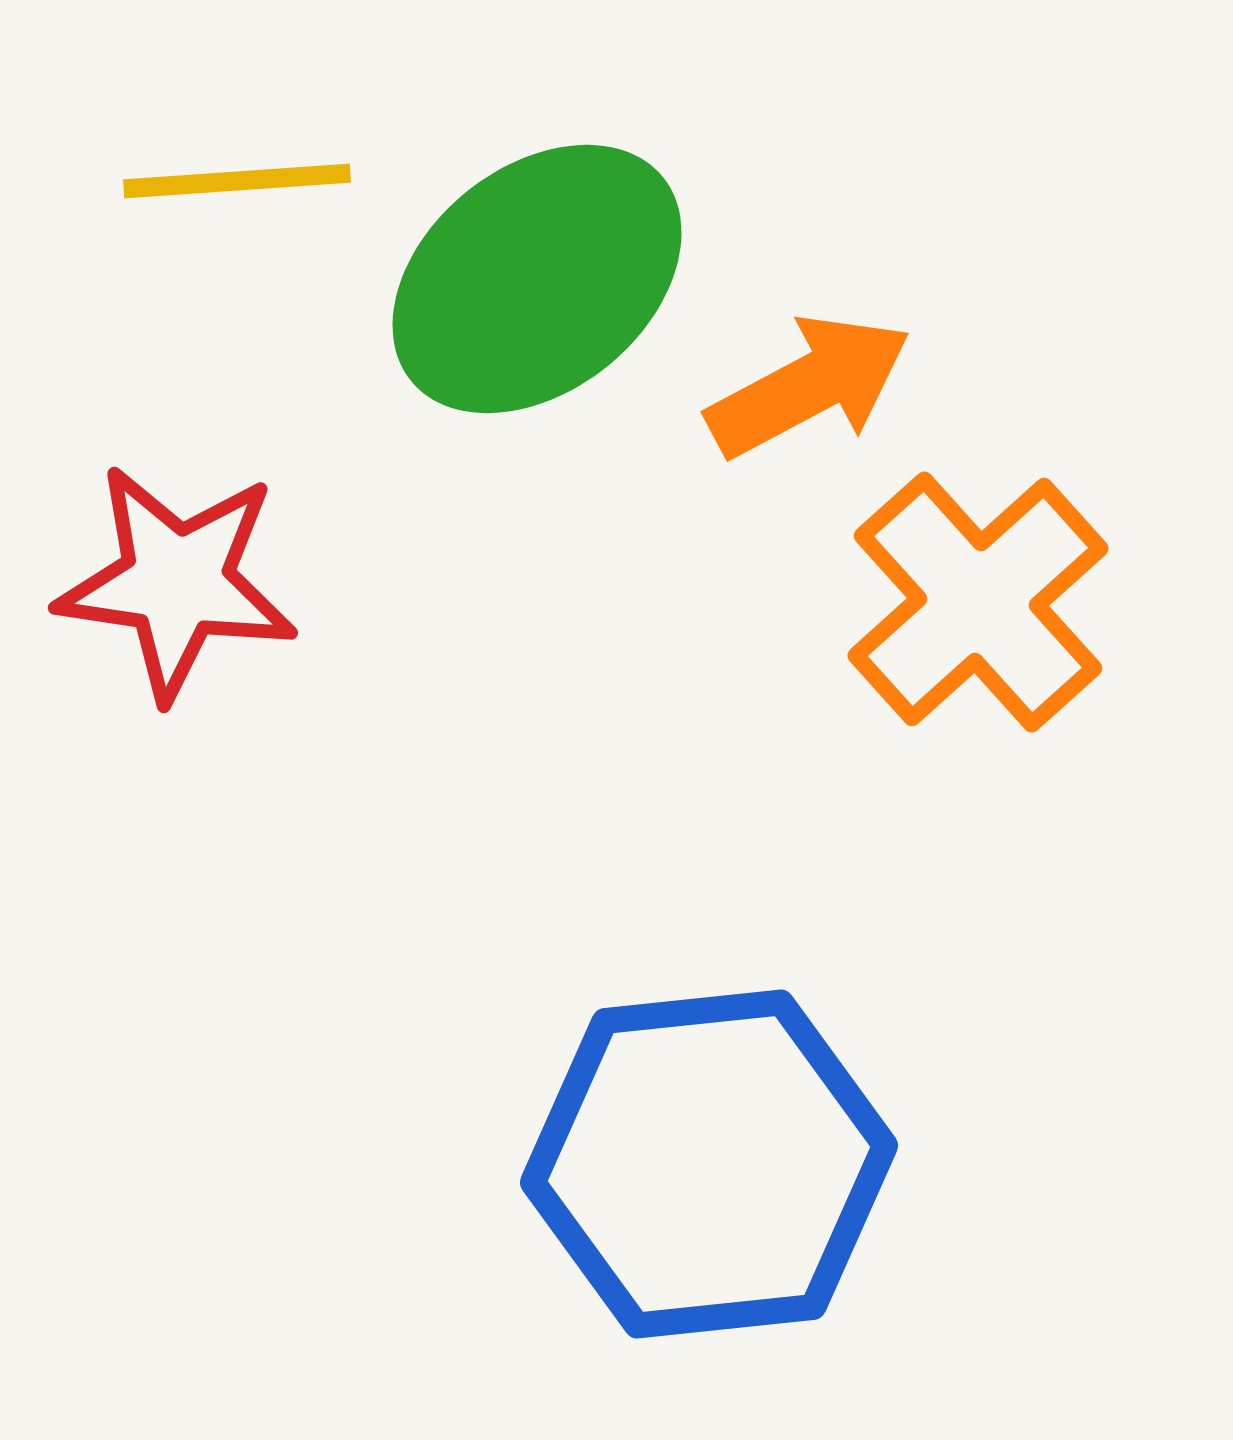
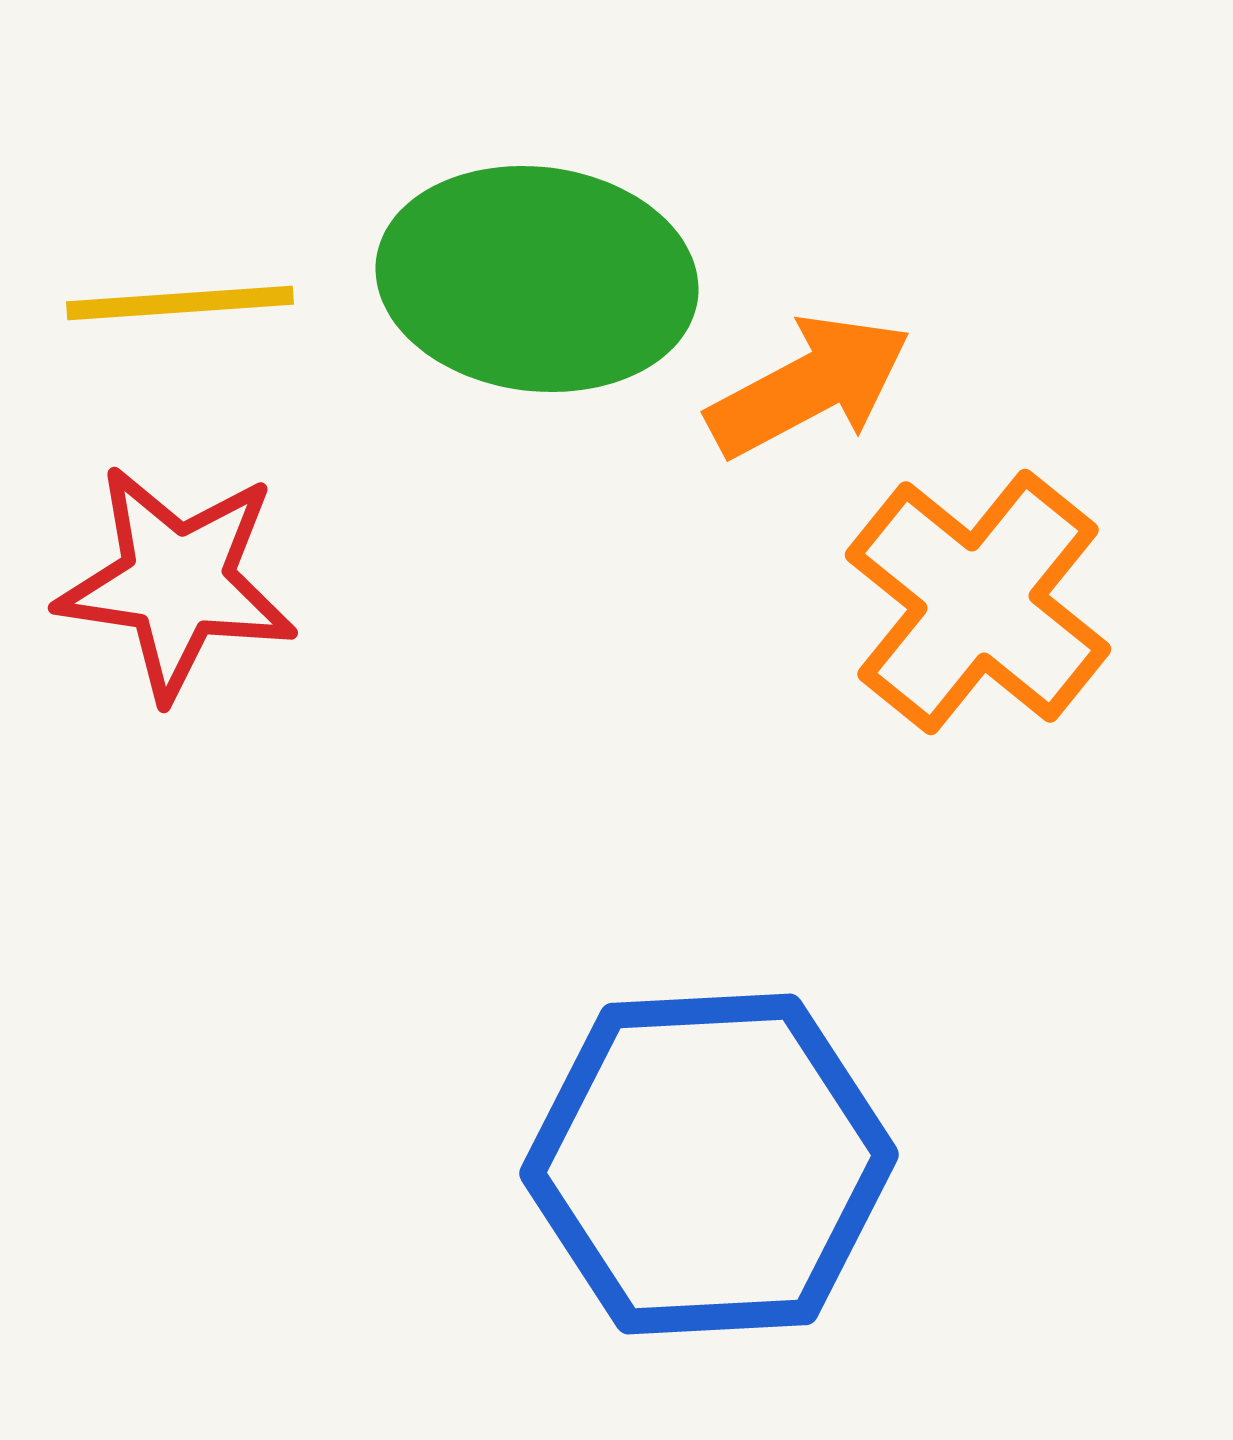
yellow line: moved 57 px left, 122 px down
green ellipse: rotated 46 degrees clockwise
orange cross: rotated 9 degrees counterclockwise
blue hexagon: rotated 3 degrees clockwise
